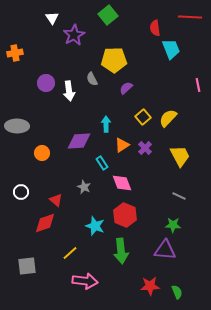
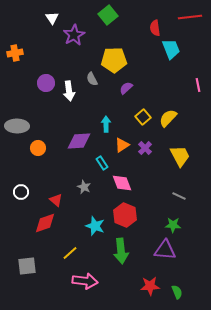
red line: rotated 10 degrees counterclockwise
orange circle: moved 4 px left, 5 px up
